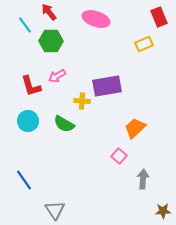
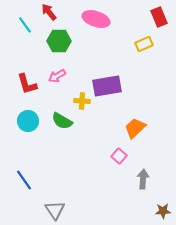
green hexagon: moved 8 px right
red L-shape: moved 4 px left, 2 px up
green semicircle: moved 2 px left, 3 px up
